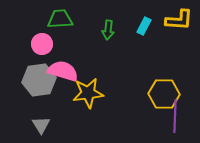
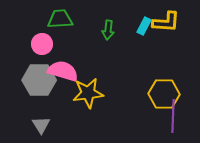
yellow L-shape: moved 13 px left, 2 px down
gray hexagon: rotated 8 degrees clockwise
purple line: moved 2 px left
